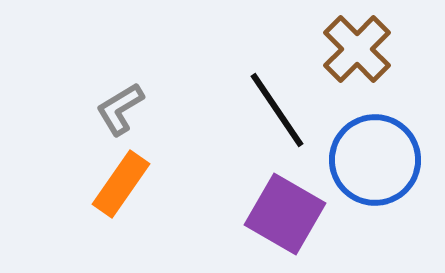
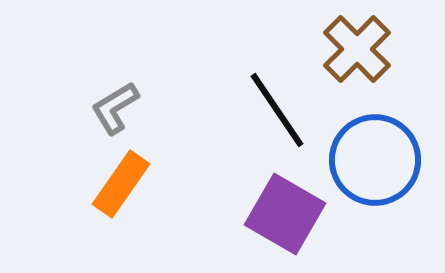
gray L-shape: moved 5 px left, 1 px up
